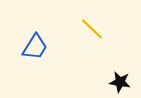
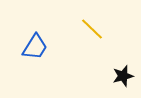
black star: moved 3 px right, 6 px up; rotated 25 degrees counterclockwise
